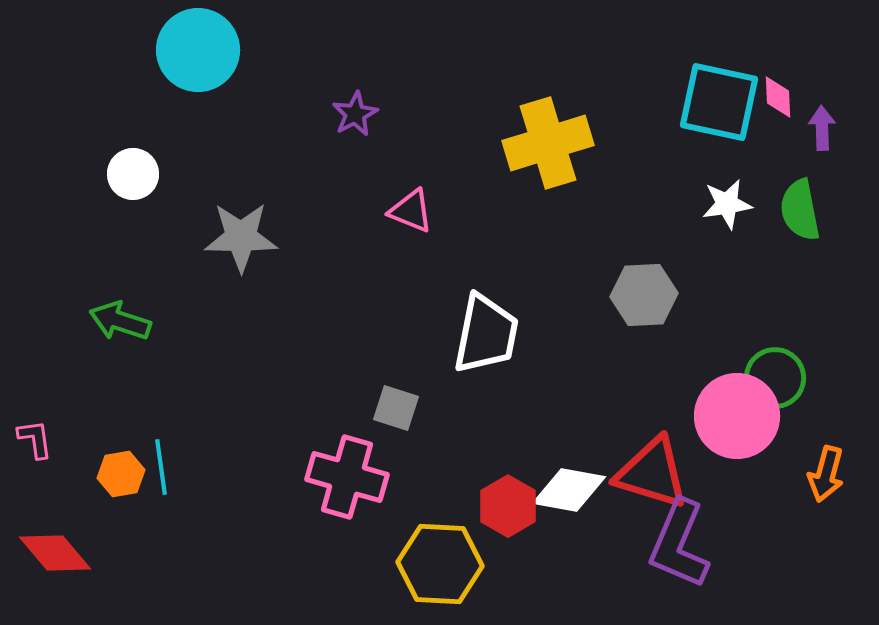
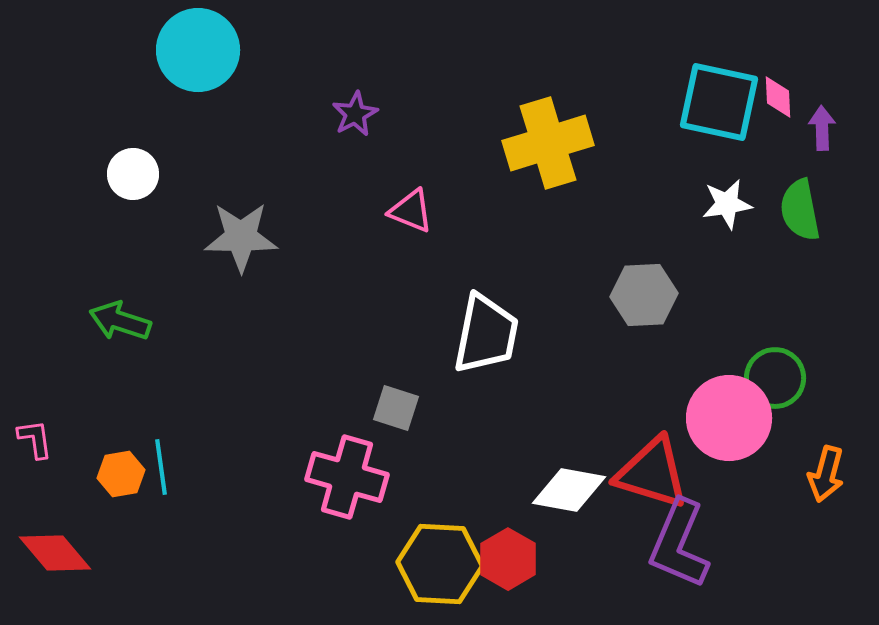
pink circle: moved 8 px left, 2 px down
red hexagon: moved 53 px down
